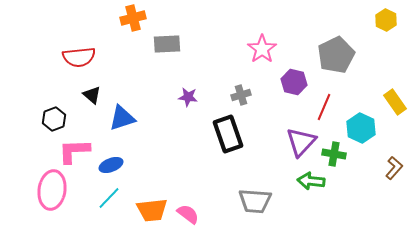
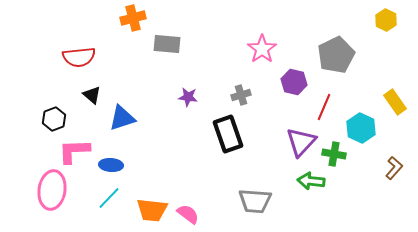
gray rectangle: rotated 8 degrees clockwise
blue ellipse: rotated 25 degrees clockwise
orange trapezoid: rotated 12 degrees clockwise
